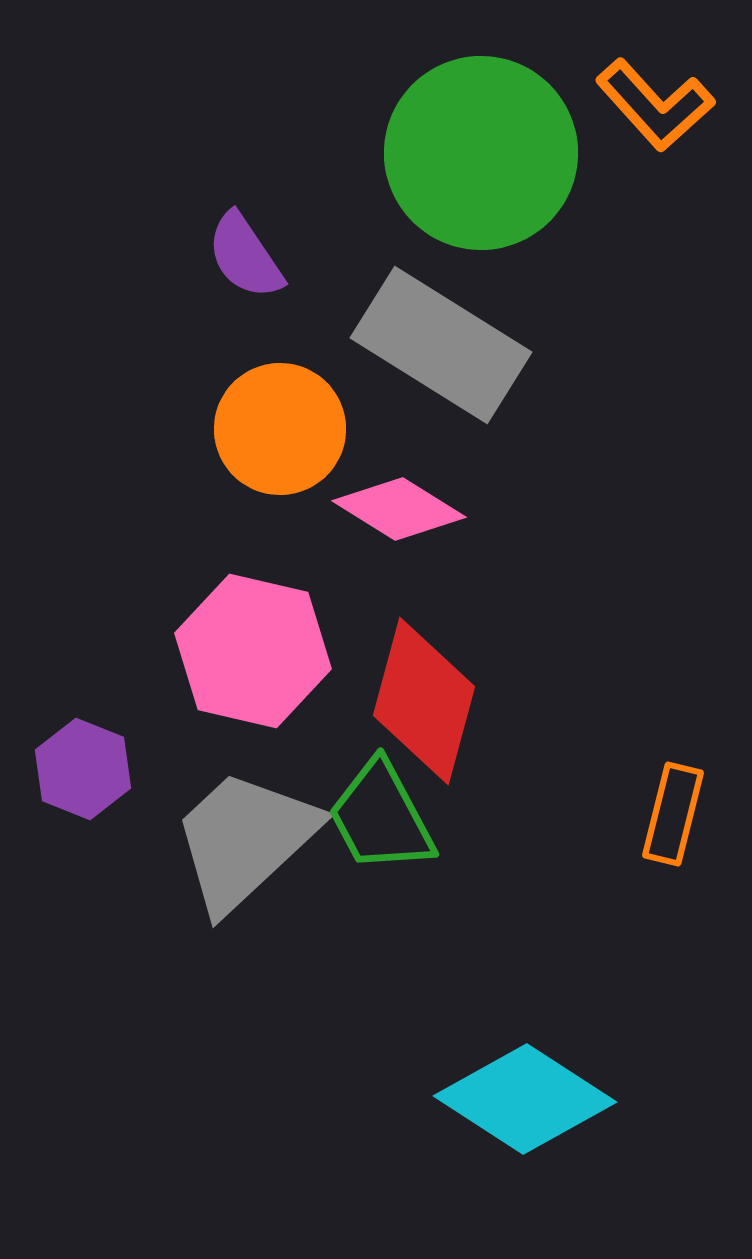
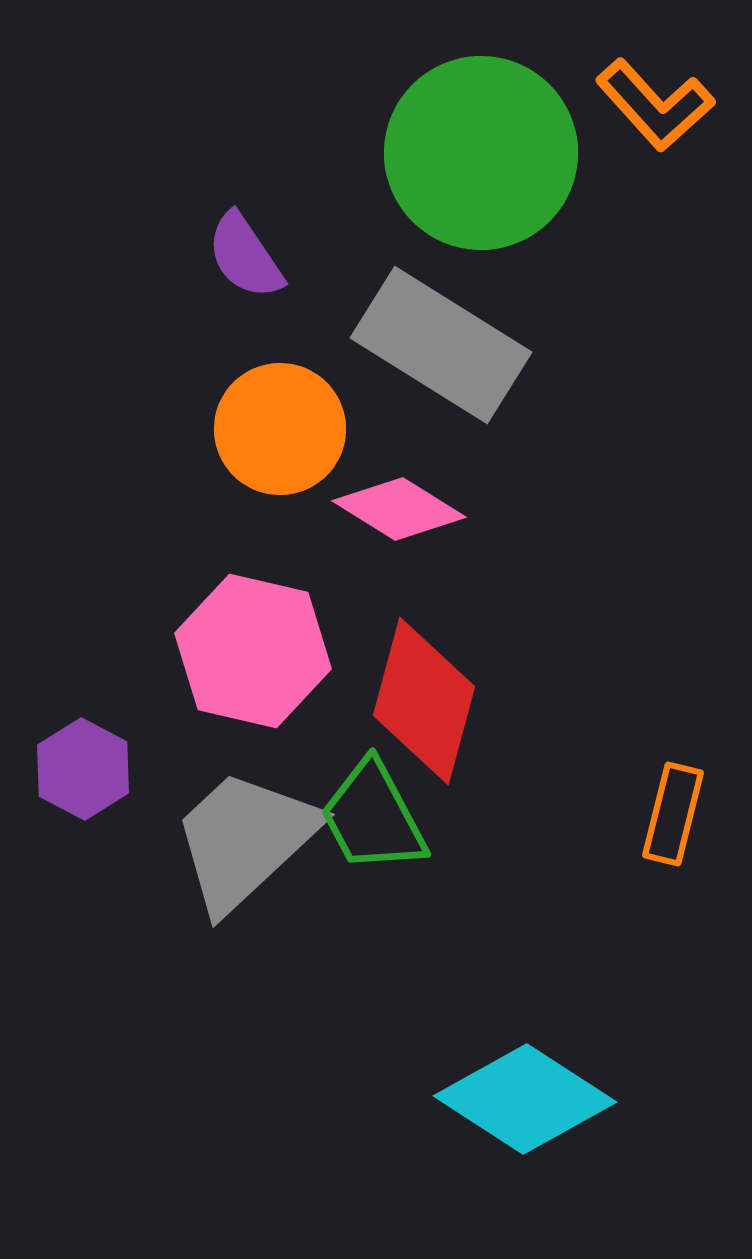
purple hexagon: rotated 6 degrees clockwise
green trapezoid: moved 8 px left
